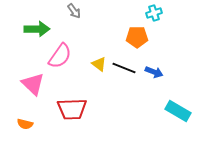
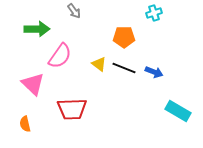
orange pentagon: moved 13 px left
orange semicircle: rotated 63 degrees clockwise
